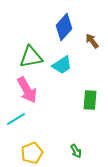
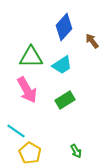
green triangle: rotated 10 degrees clockwise
green rectangle: moved 25 px left; rotated 54 degrees clockwise
cyan line: moved 12 px down; rotated 66 degrees clockwise
yellow pentagon: moved 2 px left; rotated 20 degrees counterclockwise
